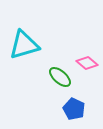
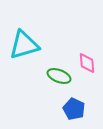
pink diamond: rotated 45 degrees clockwise
green ellipse: moved 1 px left, 1 px up; rotated 20 degrees counterclockwise
